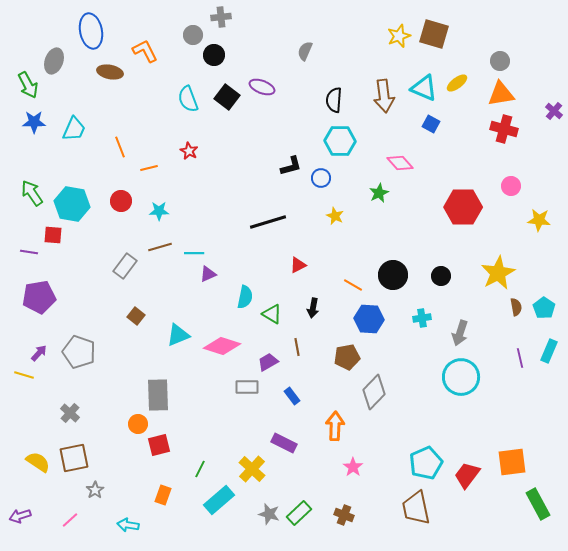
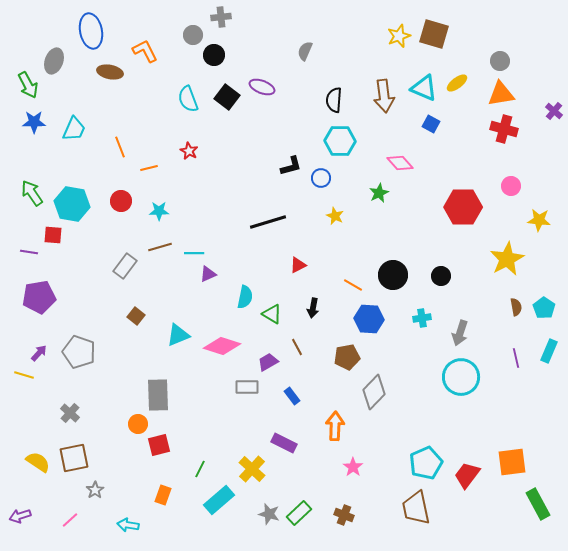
yellow star at (498, 273): moved 9 px right, 14 px up
brown line at (297, 347): rotated 18 degrees counterclockwise
purple line at (520, 358): moved 4 px left
